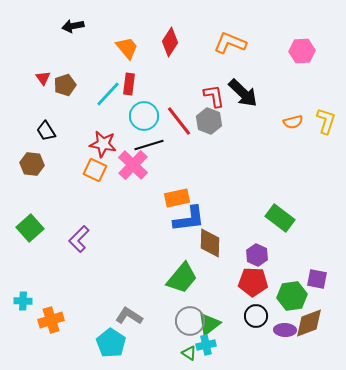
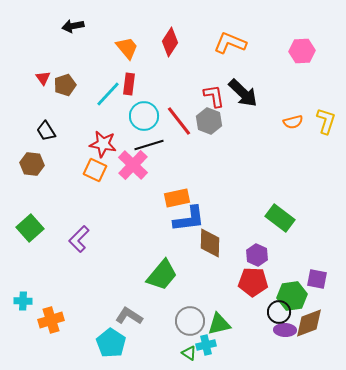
green trapezoid at (182, 278): moved 20 px left, 3 px up
black circle at (256, 316): moved 23 px right, 4 px up
green triangle at (209, 324): moved 10 px right; rotated 25 degrees clockwise
